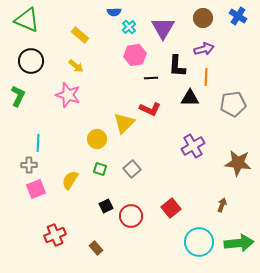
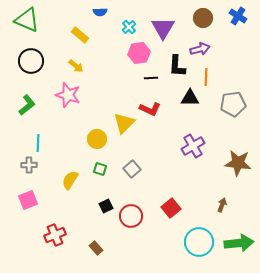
blue semicircle: moved 14 px left
purple arrow: moved 4 px left
pink hexagon: moved 4 px right, 2 px up
green L-shape: moved 9 px right, 9 px down; rotated 25 degrees clockwise
pink square: moved 8 px left, 11 px down
